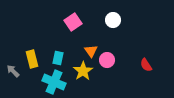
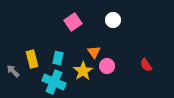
orange triangle: moved 3 px right, 1 px down
pink circle: moved 6 px down
